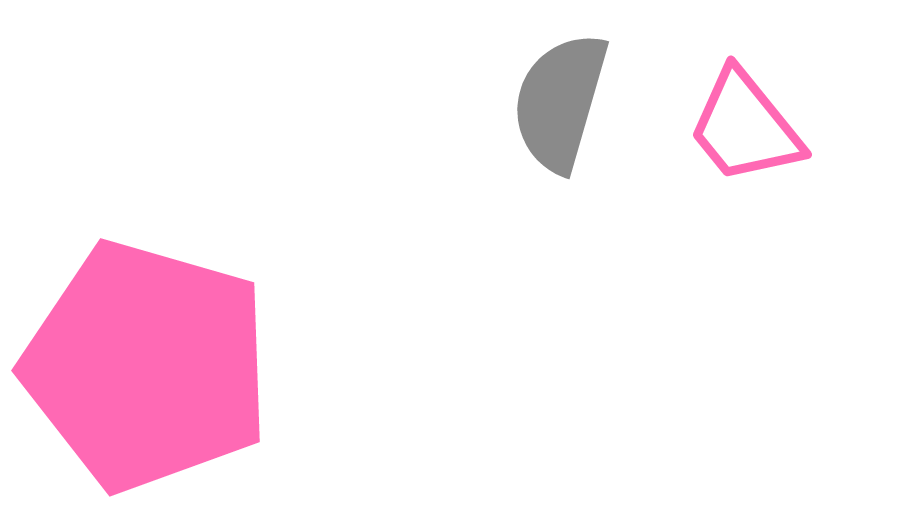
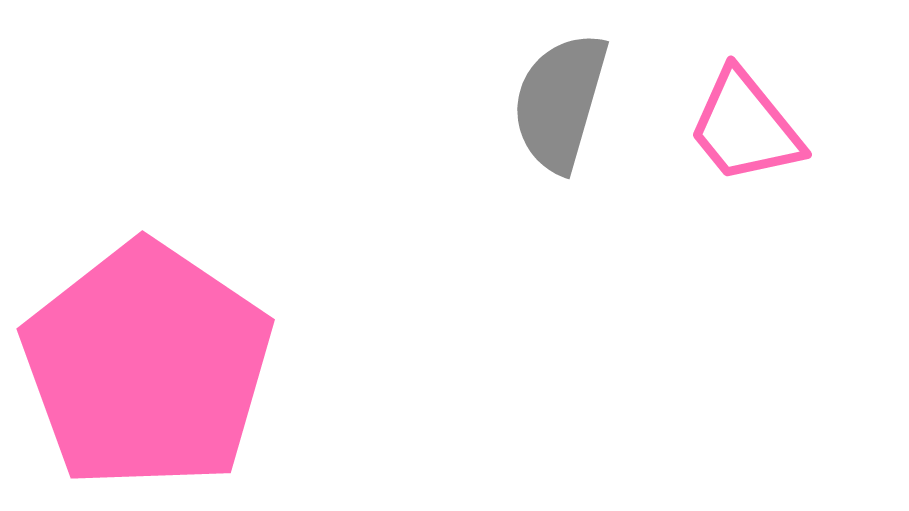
pink pentagon: rotated 18 degrees clockwise
